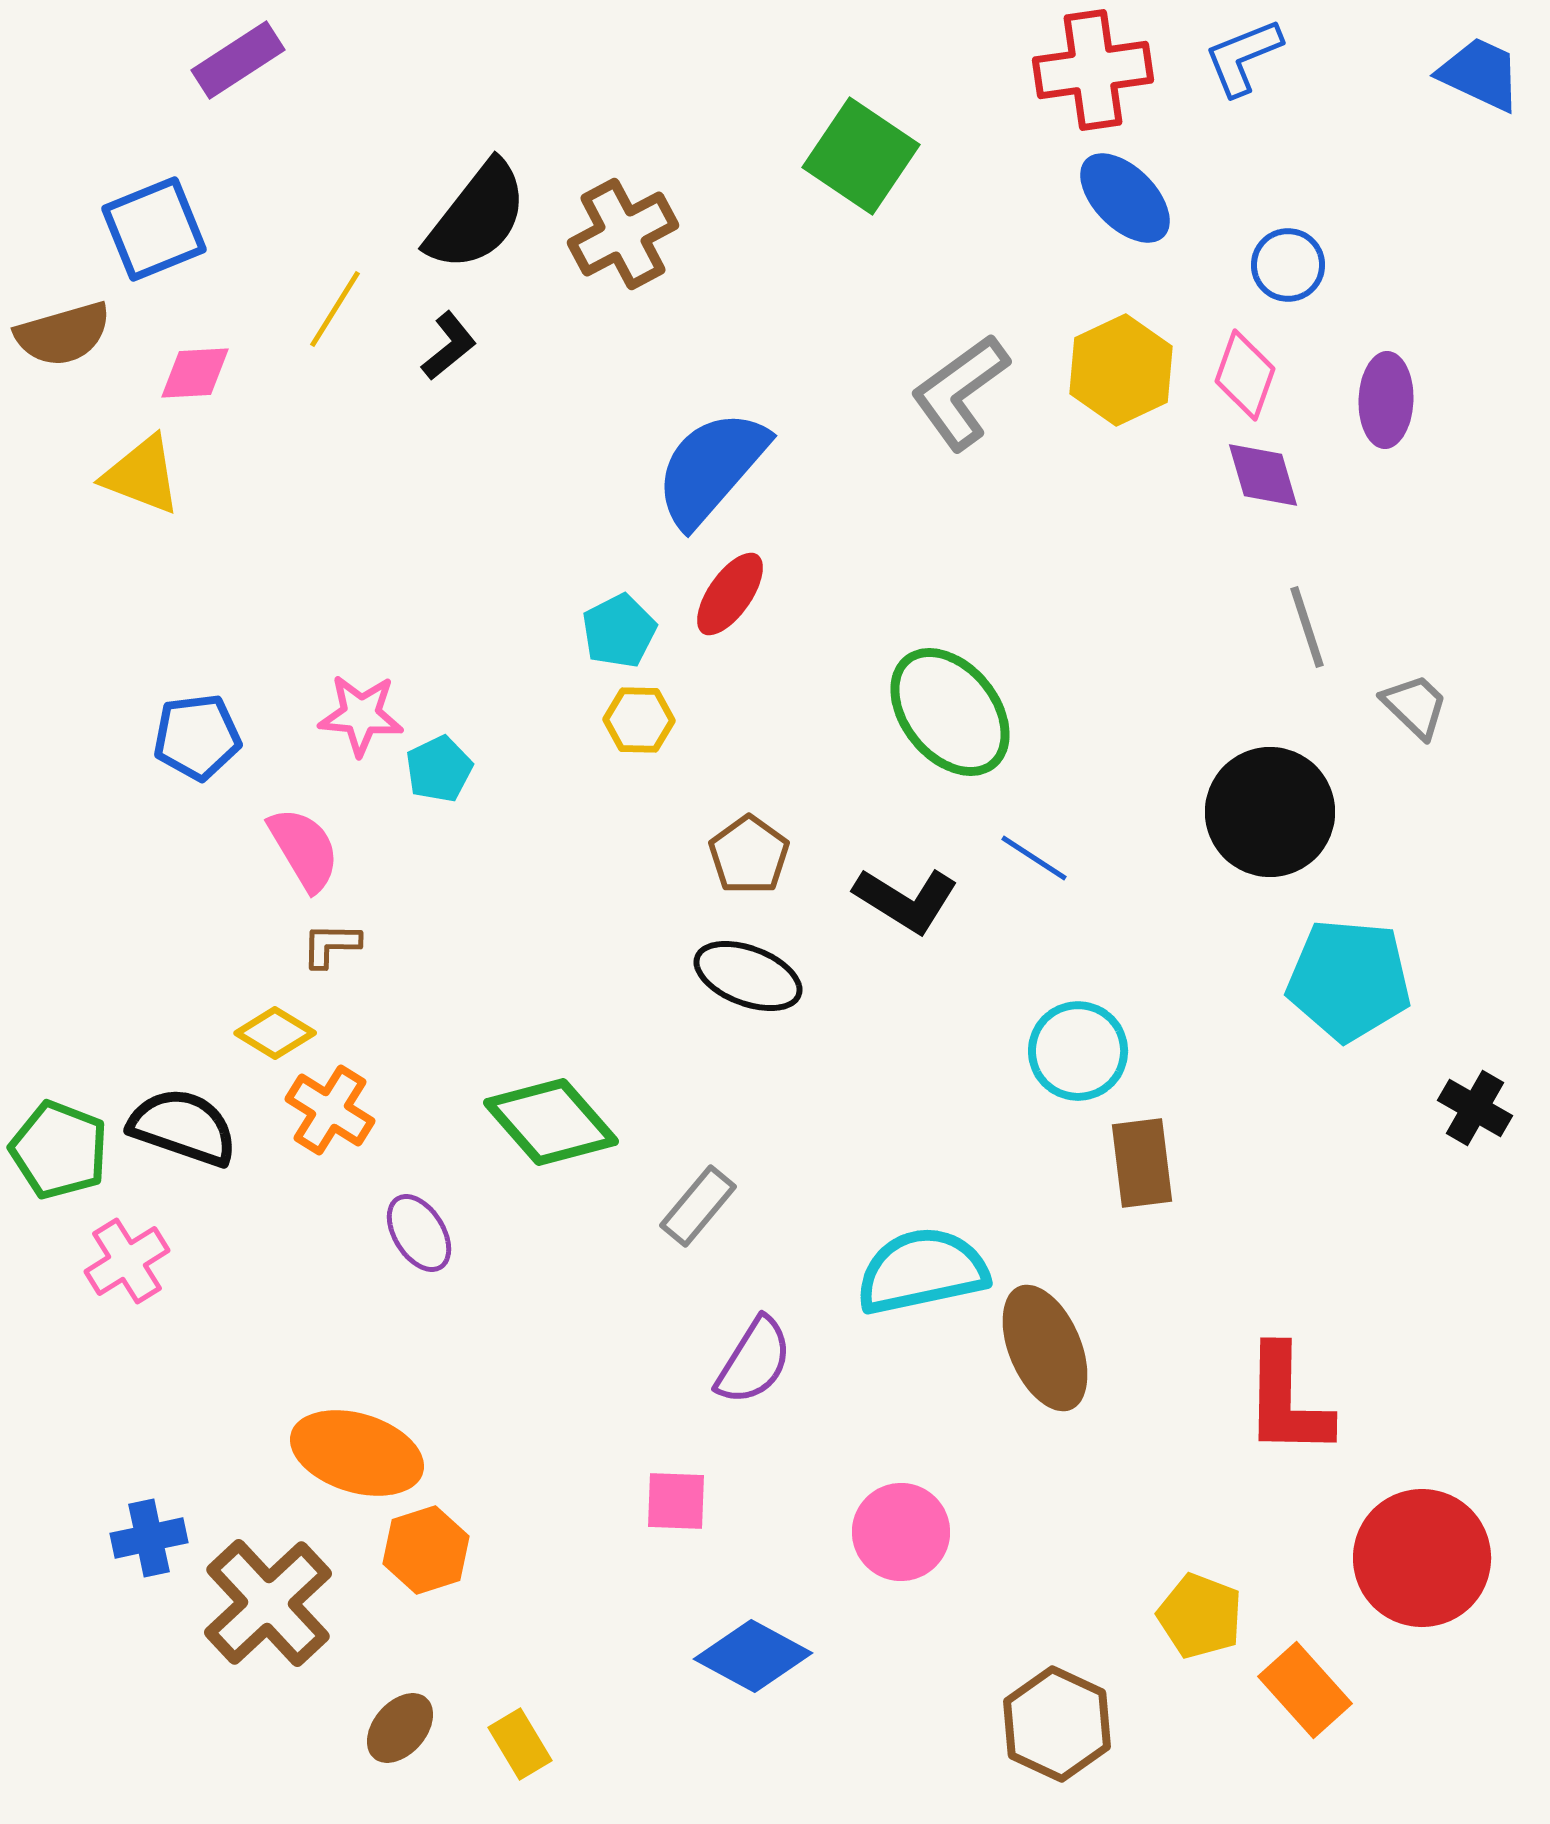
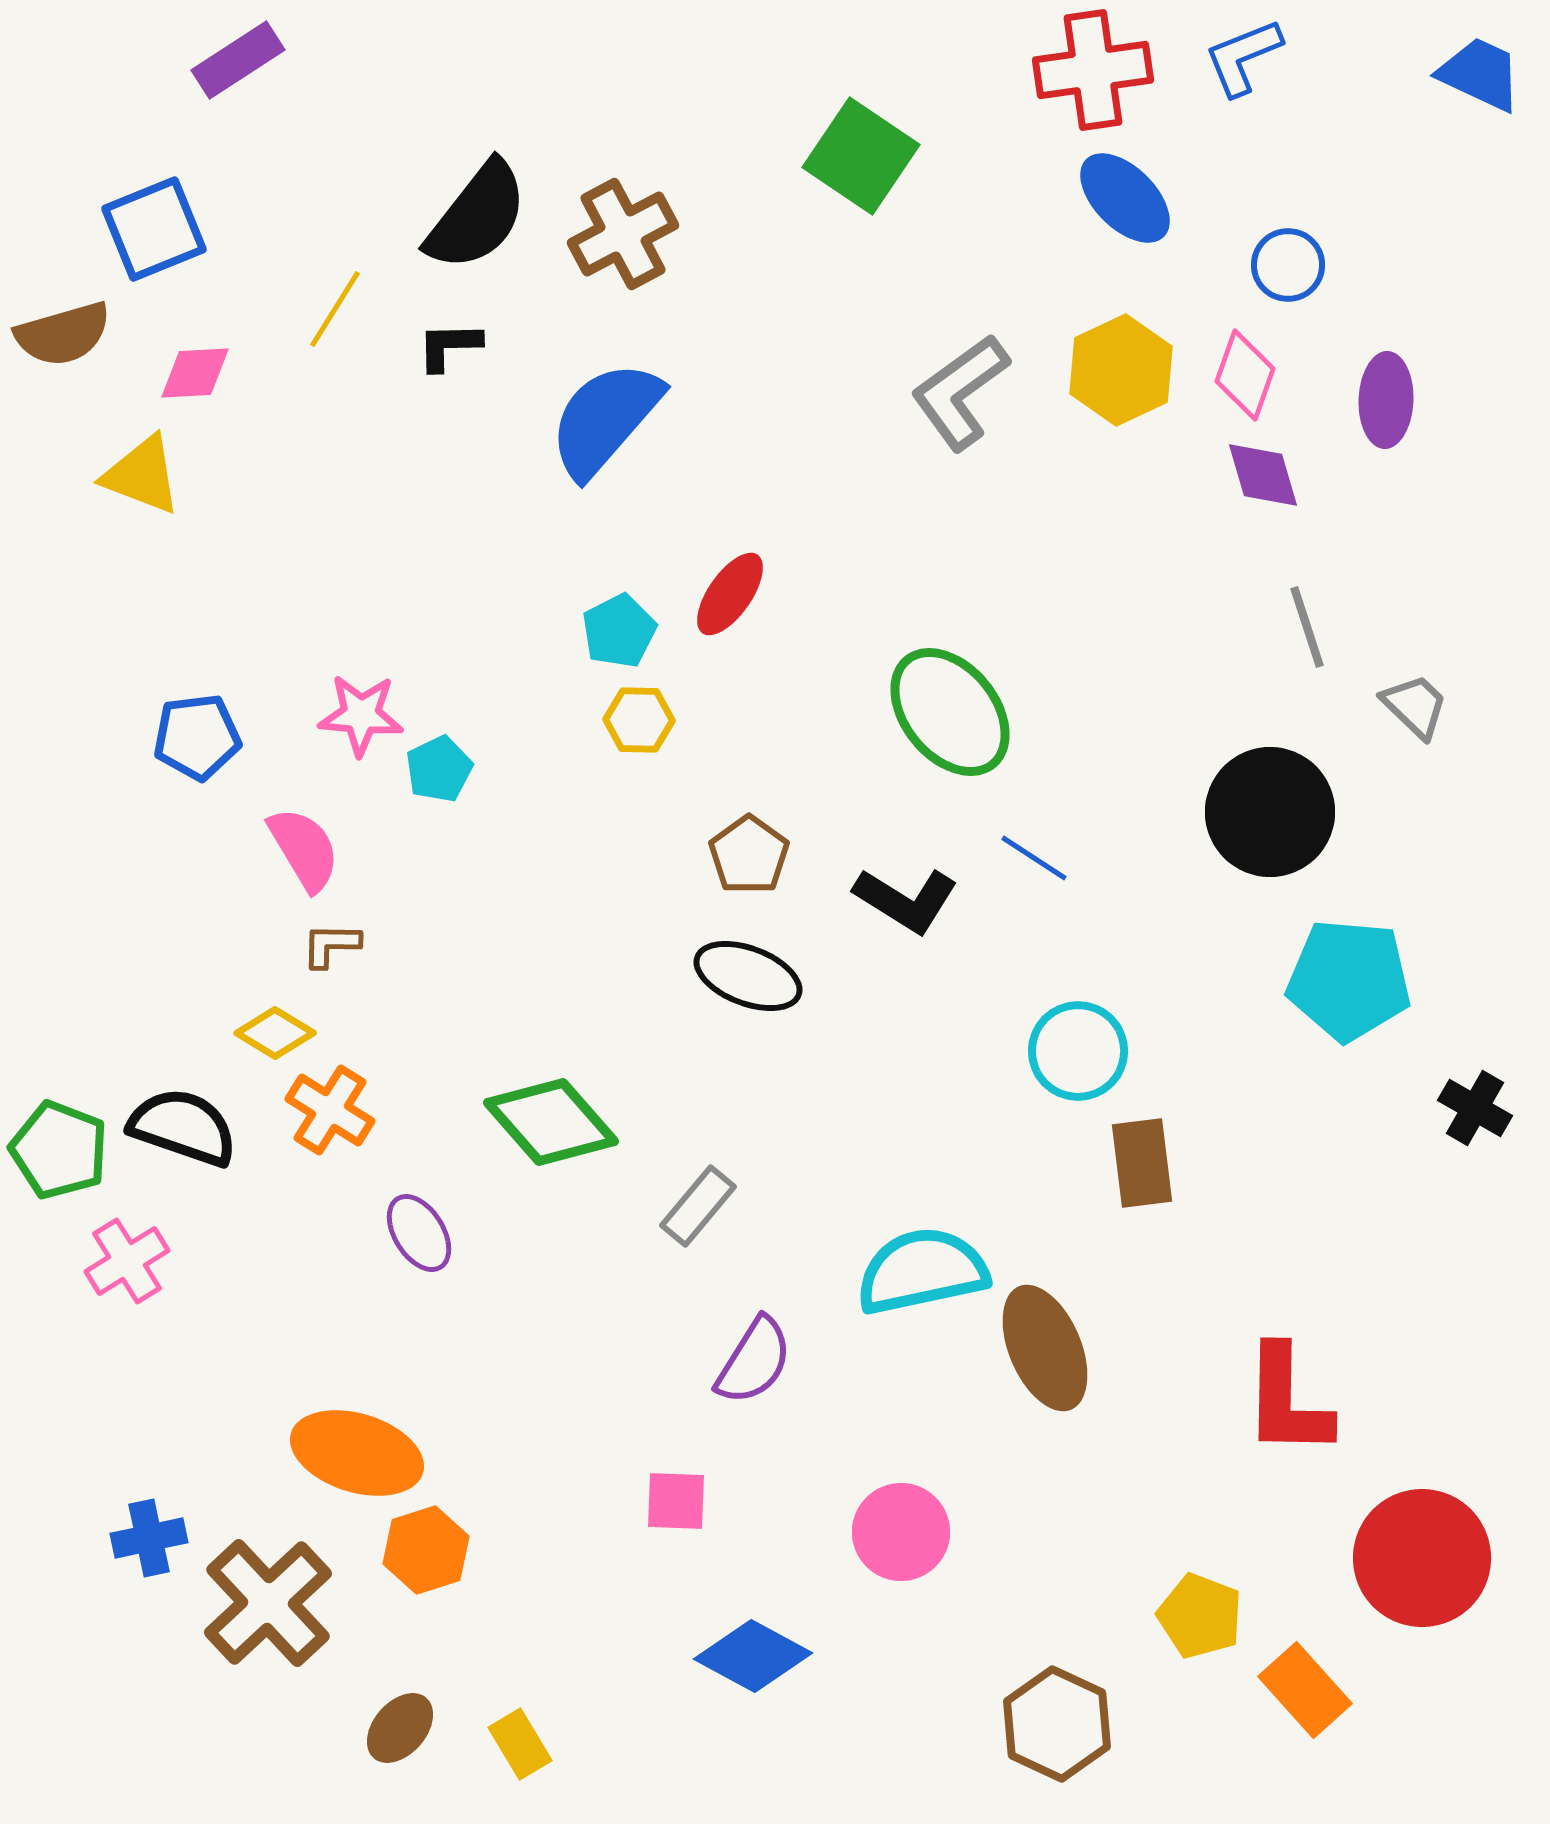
black L-shape at (449, 346): rotated 142 degrees counterclockwise
blue semicircle at (711, 468): moved 106 px left, 49 px up
